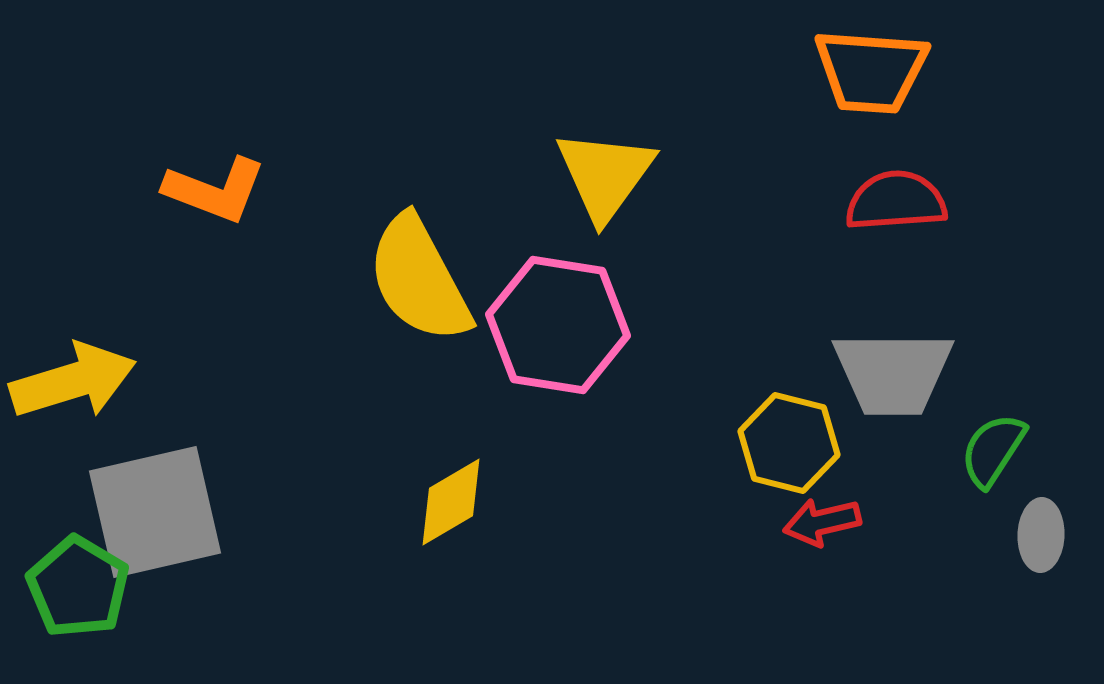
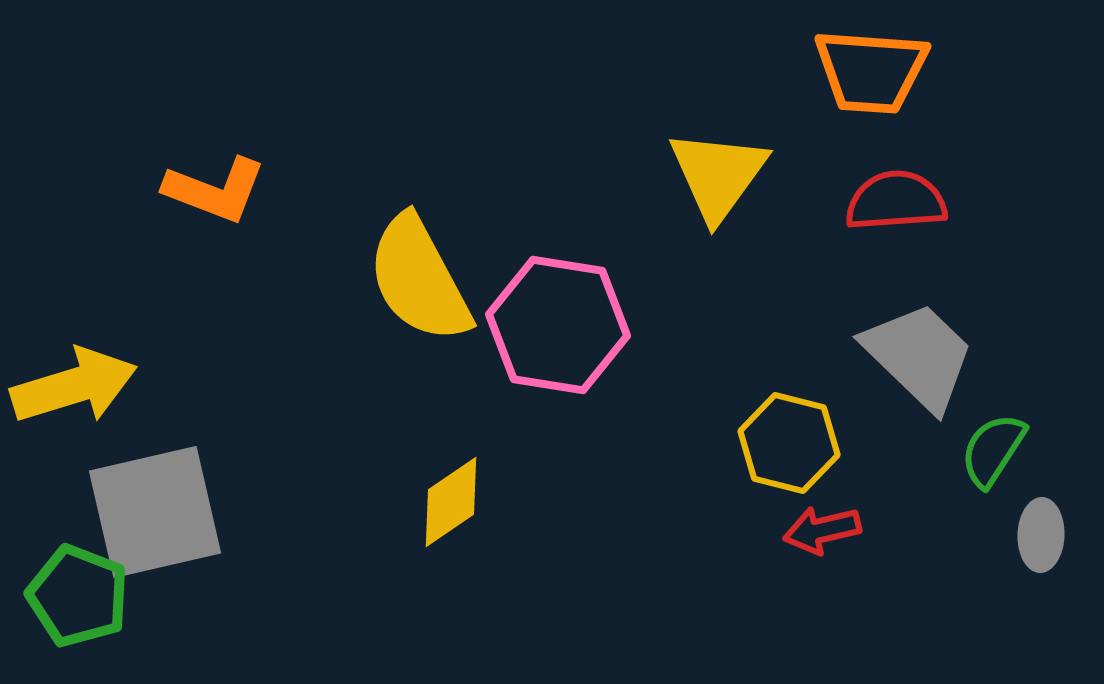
yellow triangle: moved 113 px right
gray trapezoid: moved 26 px right, 17 px up; rotated 136 degrees counterclockwise
yellow arrow: moved 1 px right, 5 px down
yellow diamond: rotated 4 degrees counterclockwise
red arrow: moved 8 px down
green pentagon: moved 9 px down; rotated 10 degrees counterclockwise
